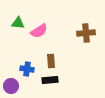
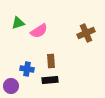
green triangle: rotated 24 degrees counterclockwise
brown cross: rotated 18 degrees counterclockwise
